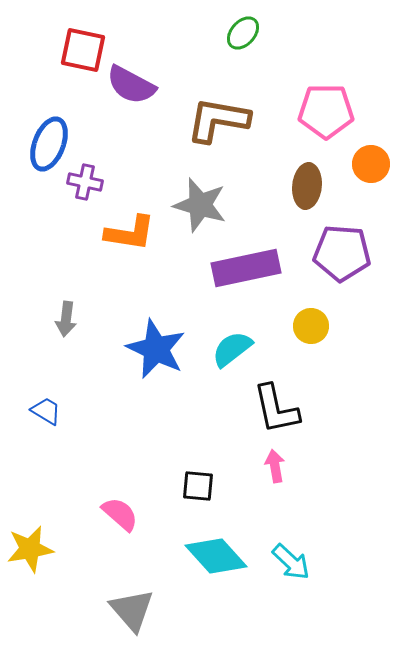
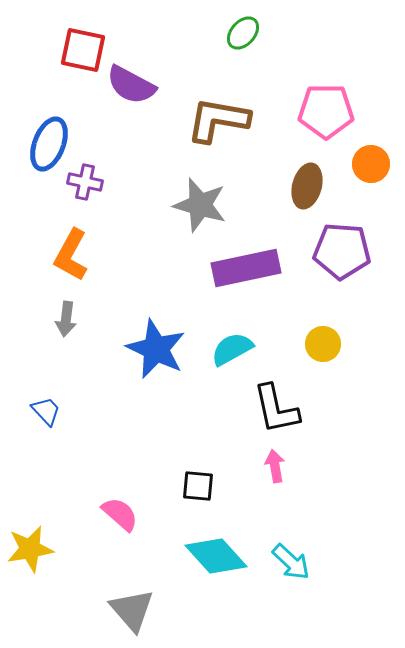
brown ellipse: rotated 9 degrees clockwise
orange L-shape: moved 59 px left, 22 px down; rotated 110 degrees clockwise
purple pentagon: moved 2 px up
yellow circle: moved 12 px right, 18 px down
cyan semicircle: rotated 9 degrees clockwise
blue trapezoid: rotated 16 degrees clockwise
